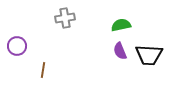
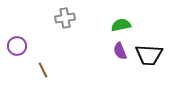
brown line: rotated 35 degrees counterclockwise
